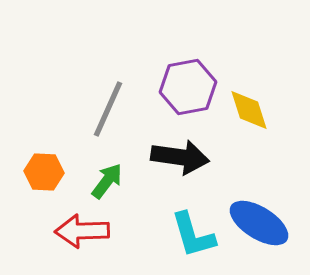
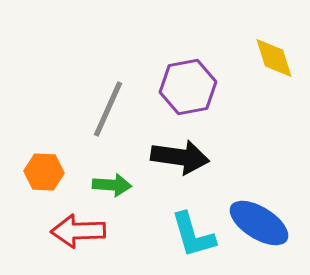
yellow diamond: moved 25 px right, 52 px up
green arrow: moved 5 px right, 4 px down; rotated 57 degrees clockwise
red arrow: moved 4 px left
